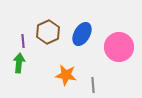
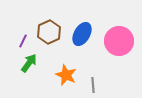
brown hexagon: moved 1 px right
purple line: rotated 32 degrees clockwise
pink circle: moved 6 px up
green arrow: moved 10 px right; rotated 30 degrees clockwise
orange star: rotated 15 degrees clockwise
